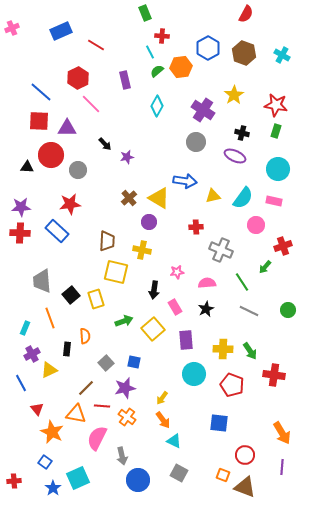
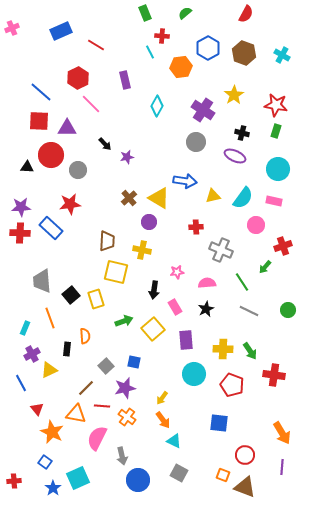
green semicircle at (157, 71): moved 28 px right, 58 px up
blue rectangle at (57, 231): moved 6 px left, 3 px up
gray square at (106, 363): moved 3 px down
